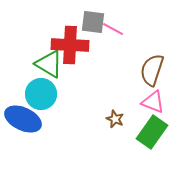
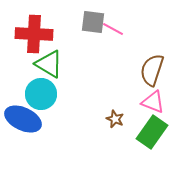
red cross: moved 36 px left, 11 px up
